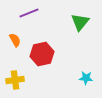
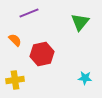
orange semicircle: rotated 16 degrees counterclockwise
cyan star: moved 1 px left
